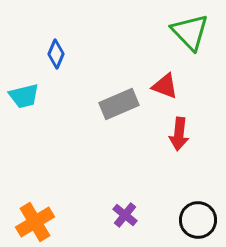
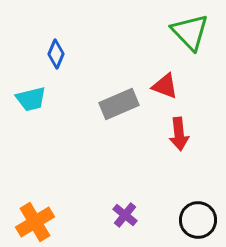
cyan trapezoid: moved 7 px right, 3 px down
red arrow: rotated 12 degrees counterclockwise
